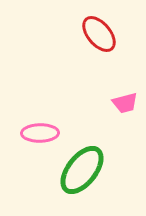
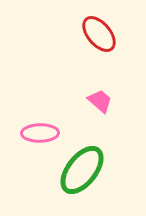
pink trapezoid: moved 25 px left, 2 px up; rotated 124 degrees counterclockwise
